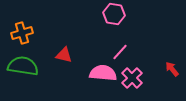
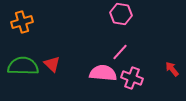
pink hexagon: moved 7 px right
orange cross: moved 11 px up
red triangle: moved 12 px left, 9 px down; rotated 30 degrees clockwise
green semicircle: rotated 8 degrees counterclockwise
pink cross: rotated 25 degrees counterclockwise
